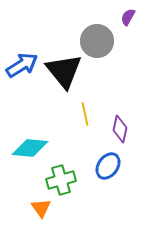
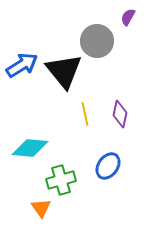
purple diamond: moved 15 px up
